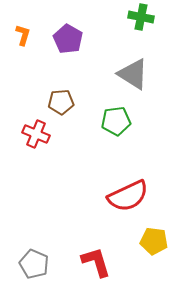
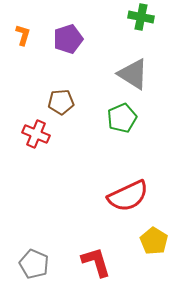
purple pentagon: rotated 24 degrees clockwise
green pentagon: moved 6 px right, 3 px up; rotated 16 degrees counterclockwise
yellow pentagon: rotated 24 degrees clockwise
